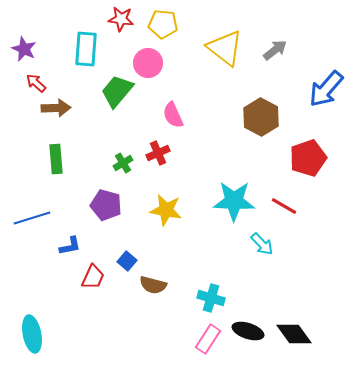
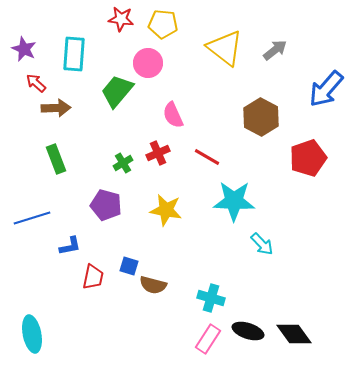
cyan rectangle: moved 12 px left, 5 px down
green rectangle: rotated 16 degrees counterclockwise
red line: moved 77 px left, 49 px up
blue square: moved 2 px right, 5 px down; rotated 24 degrees counterclockwise
red trapezoid: rotated 12 degrees counterclockwise
